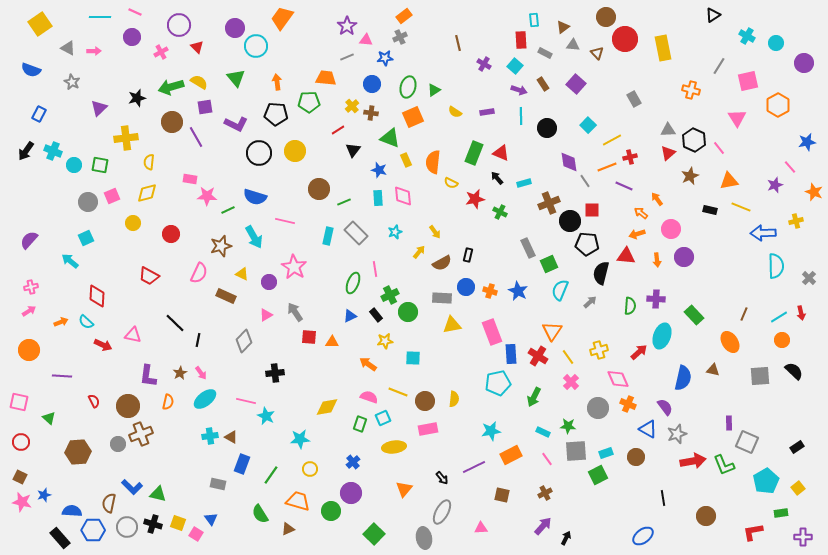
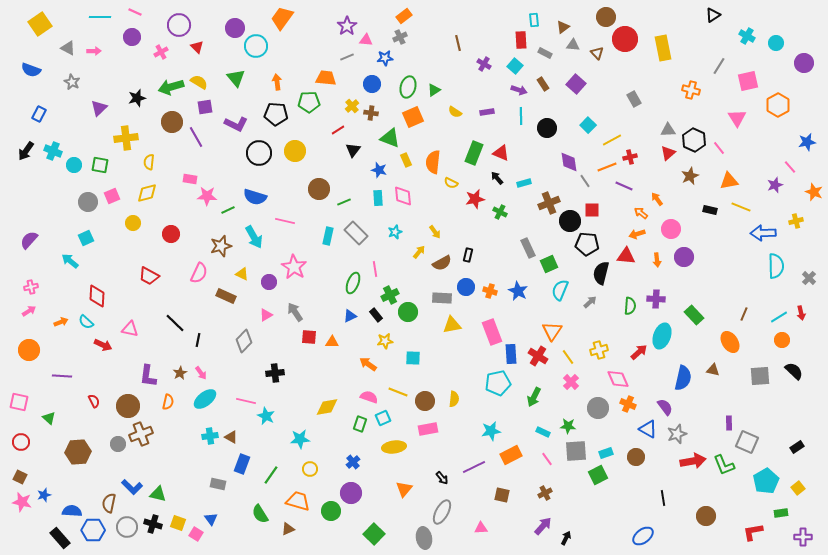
pink triangle at (133, 335): moved 3 px left, 6 px up
